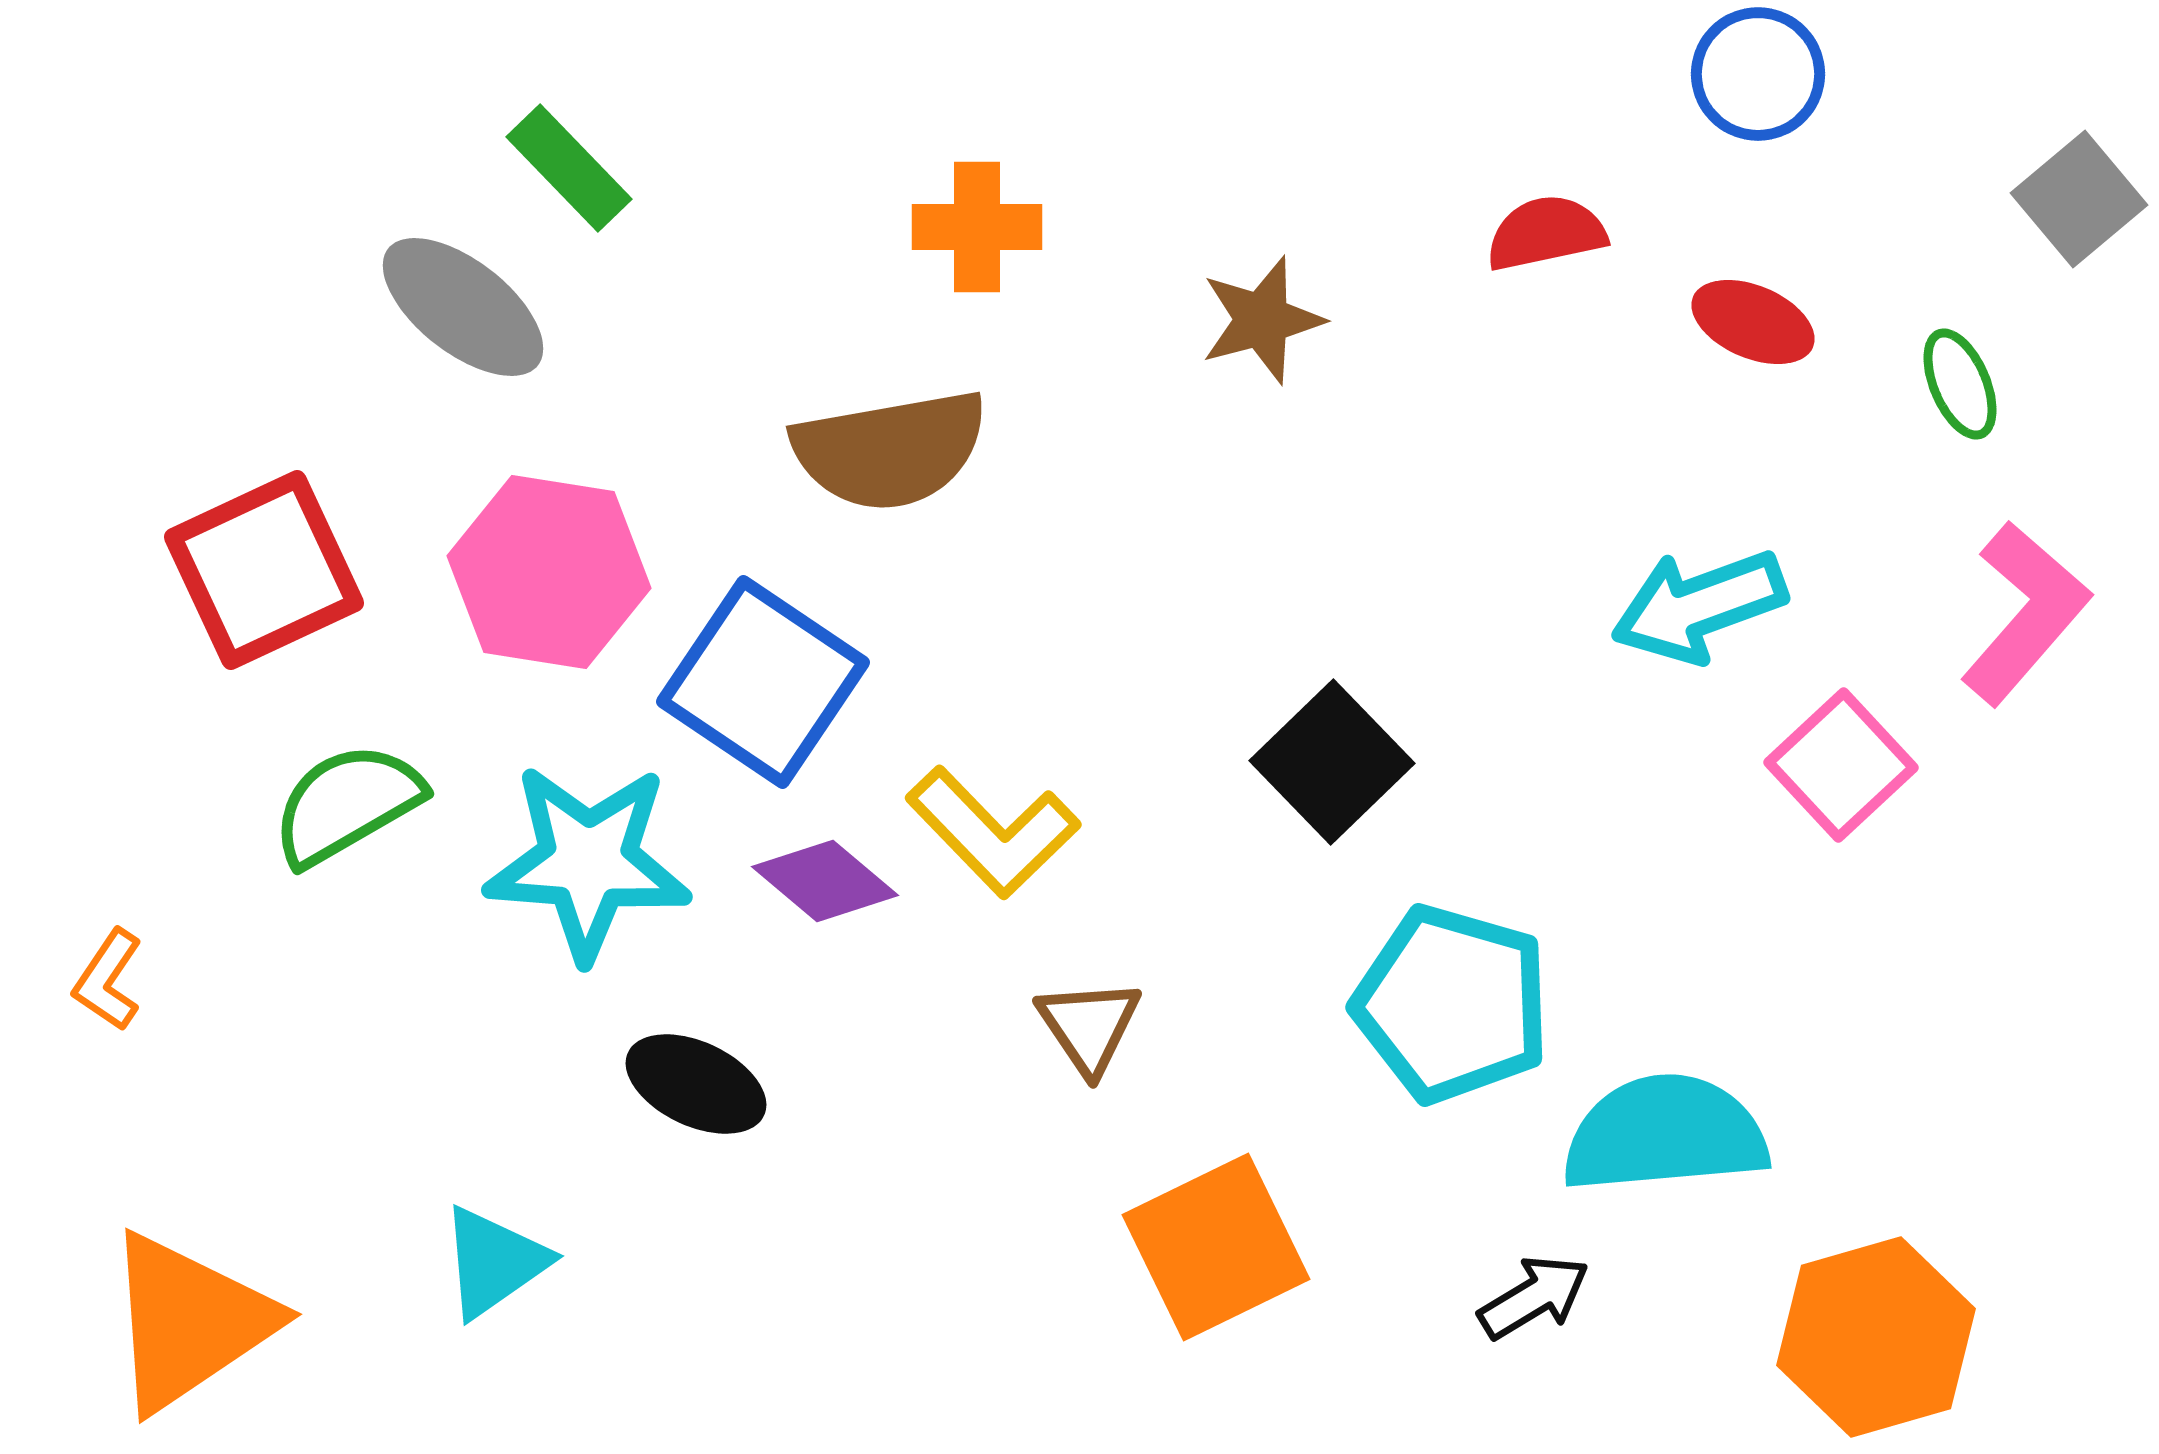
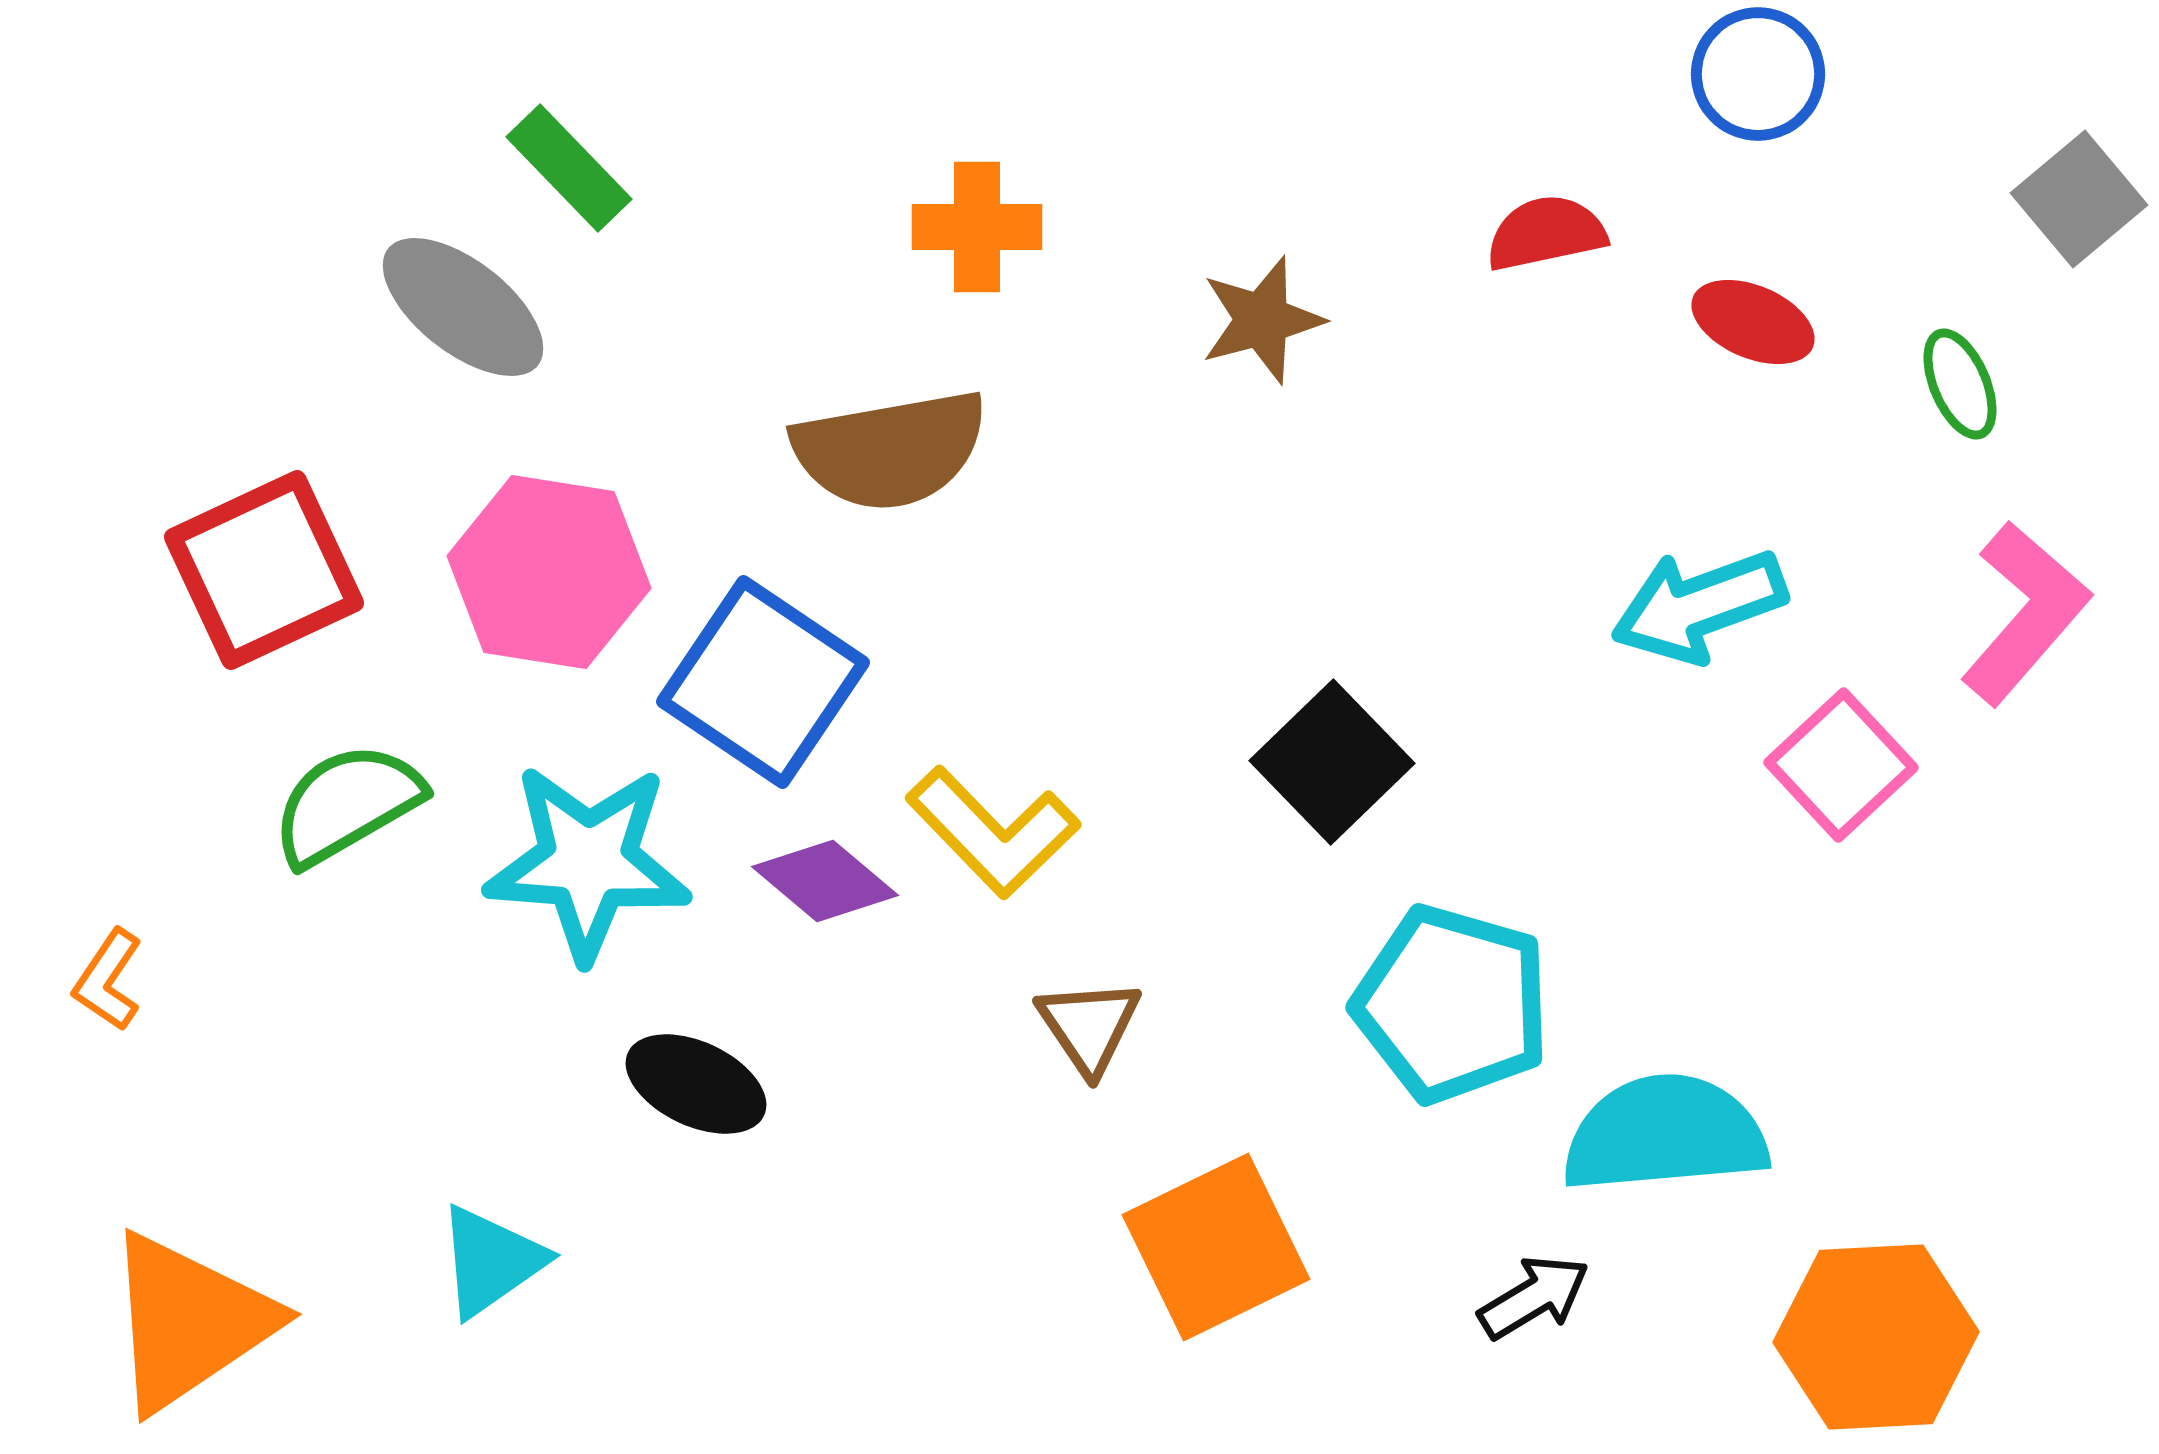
cyan triangle: moved 3 px left, 1 px up
orange hexagon: rotated 13 degrees clockwise
